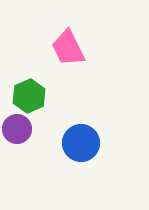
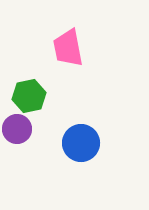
pink trapezoid: rotated 15 degrees clockwise
green hexagon: rotated 12 degrees clockwise
